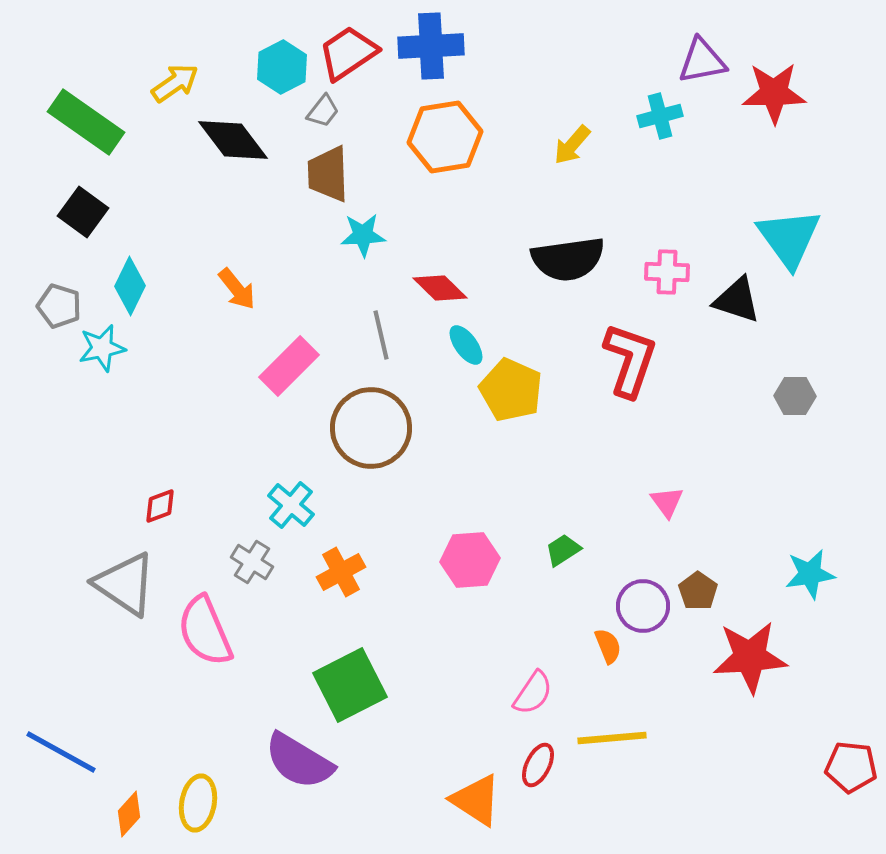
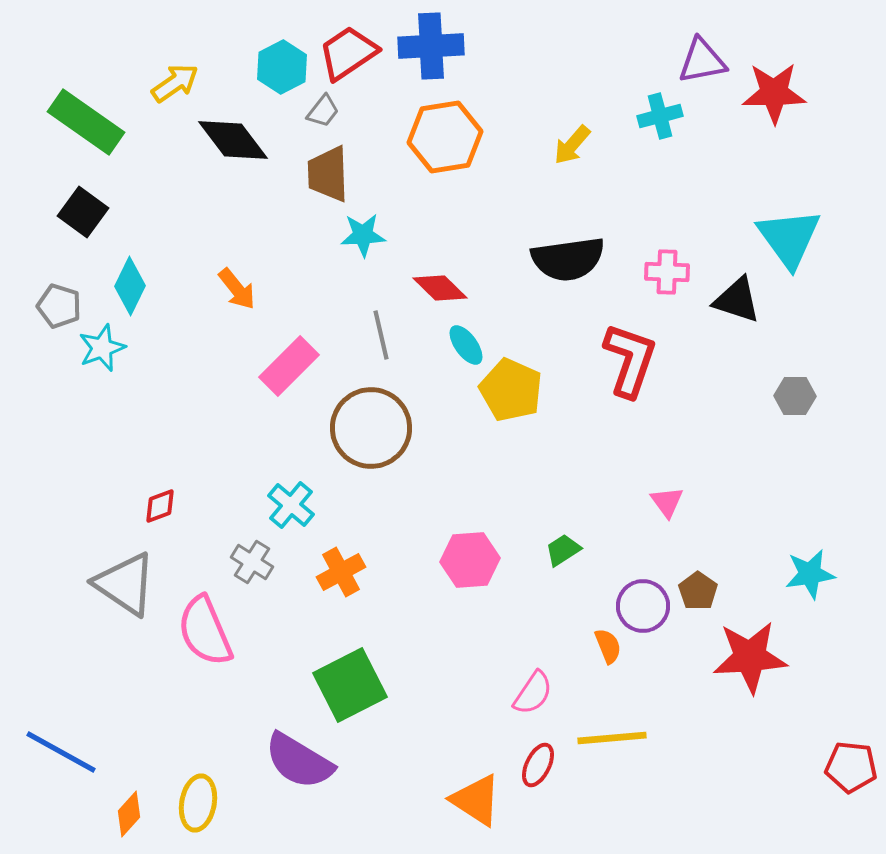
cyan star at (102, 348): rotated 9 degrees counterclockwise
